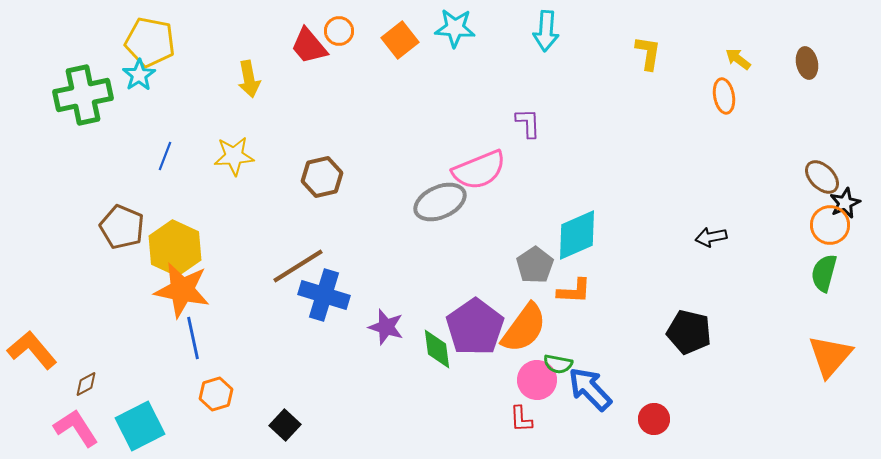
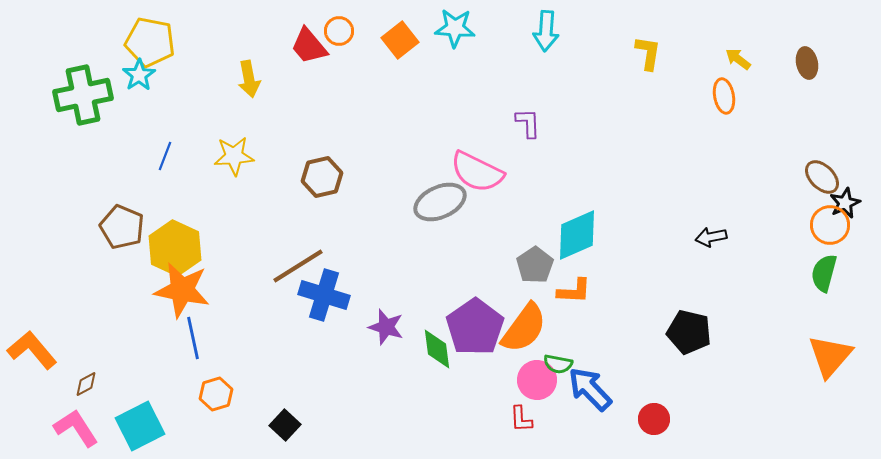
pink semicircle at (479, 170): moved 2 px left, 2 px down; rotated 48 degrees clockwise
